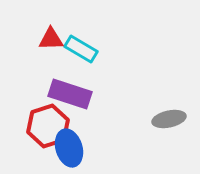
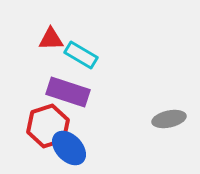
cyan rectangle: moved 6 px down
purple rectangle: moved 2 px left, 2 px up
blue ellipse: rotated 27 degrees counterclockwise
